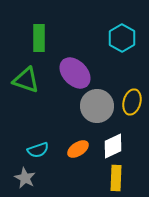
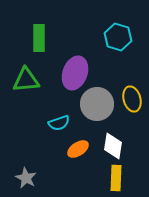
cyan hexagon: moved 4 px left, 1 px up; rotated 12 degrees counterclockwise
purple ellipse: rotated 64 degrees clockwise
green triangle: rotated 24 degrees counterclockwise
yellow ellipse: moved 3 px up; rotated 30 degrees counterclockwise
gray circle: moved 2 px up
white diamond: rotated 56 degrees counterclockwise
cyan semicircle: moved 21 px right, 27 px up
gray star: moved 1 px right
